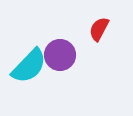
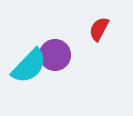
purple circle: moved 5 px left
